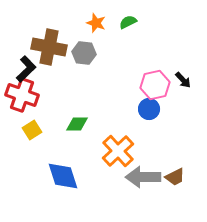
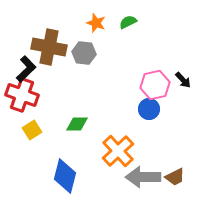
blue diamond: moved 2 px right; rotated 32 degrees clockwise
